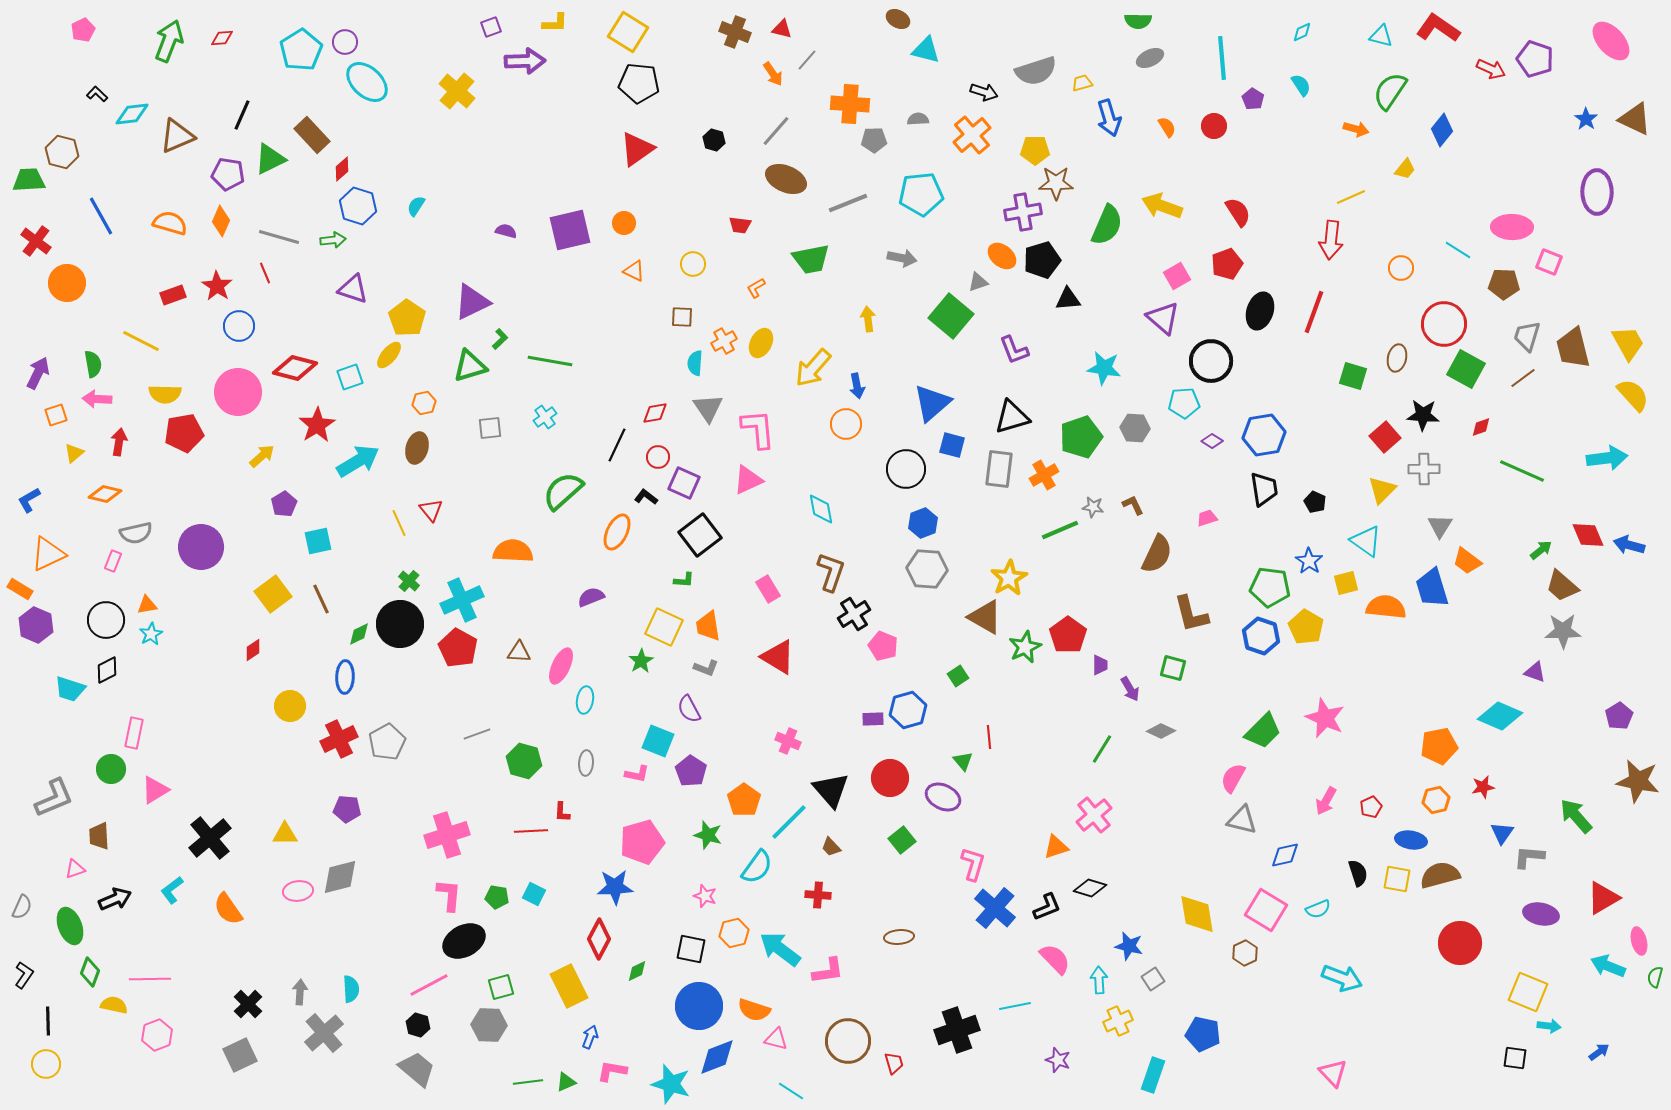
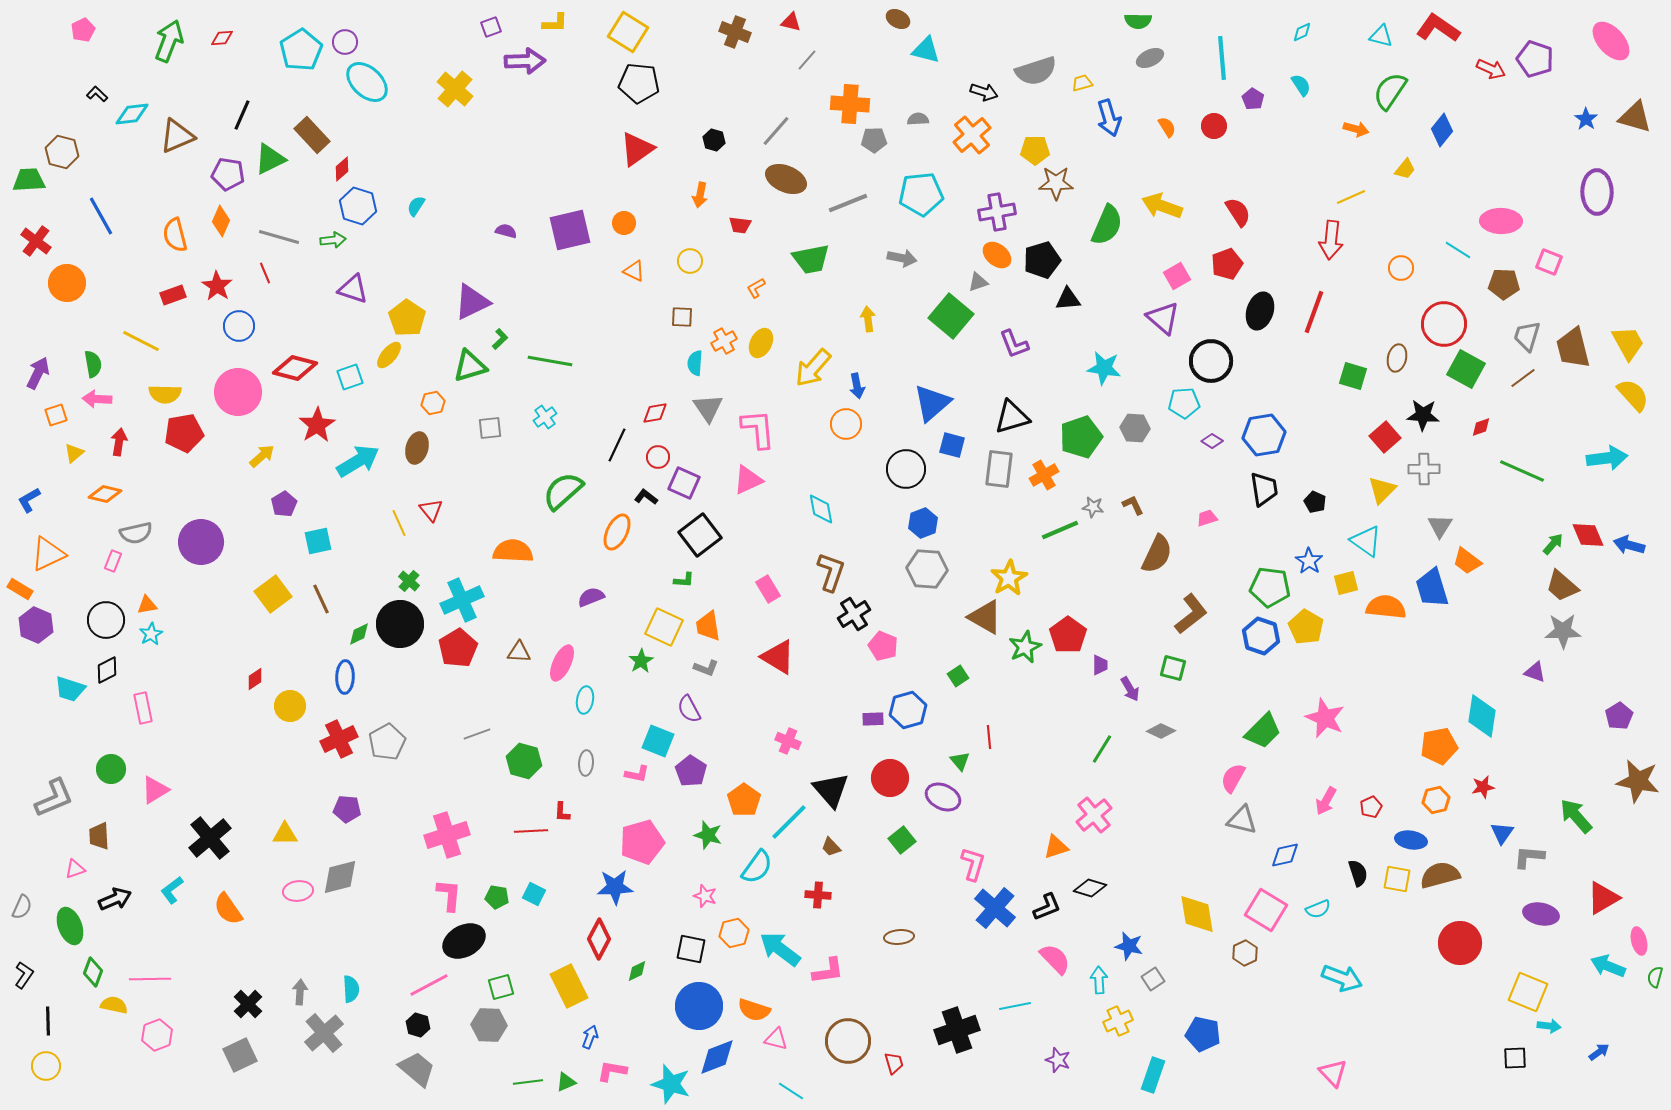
red triangle at (782, 29): moved 9 px right, 7 px up
orange arrow at (773, 74): moved 73 px left, 121 px down; rotated 45 degrees clockwise
yellow cross at (457, 91): moved 2 px left, 2 px up
brown triangle at (1635, 119): moved 2 px up; rotated 9 degrees counterclockwise
purple cross at (1023, 212): moved 26 px left
orange semicircle at (170, 223): moved 5 px right, 12 px down; rotated 120 degrees counterclockwise
pink ellipse at (1512, 227): moved 11 px left, 6 px up
orange ellipse at (1002, 256): moved 5 px left, 1 px up
yellow circle at (693, 264): moved 3 px left, 3 px up
purple L-shape at (1014, 350): moved 6 px up
orange hexagon at (424, 403): moved 9 px right
purple circle at (201, 547): moved 5 px up
green arrow at (1541, 550): moved 12 px right, 6 px up; rotated 10 degrees counterclockwise
brown L-shape at (1191, 614): rotated 114 degrees counterclockwise
red pentagon at (458, 648): rotated 12 degrees clockwise
red diamond at (253, 650): moved 2 px right, 29 px down
pink ellipse at (561, 666): moved 1 px right, 3 px up
cyan diamond at (1500, 716): moved 18 px left; rotated 75 degrees clockwise
pink rectangle at (134, 733): moved 9 px right, 25 px up; rotated 24 degrees counterclockwise
green triangle at (963, 761): moved 3 px left
green diamond at (90, 972): moved 3 px right
black square at (1515, 1058): rotated 10 degrees counterclockwise
yellow circle at (46, 1064): moved 2 px down
